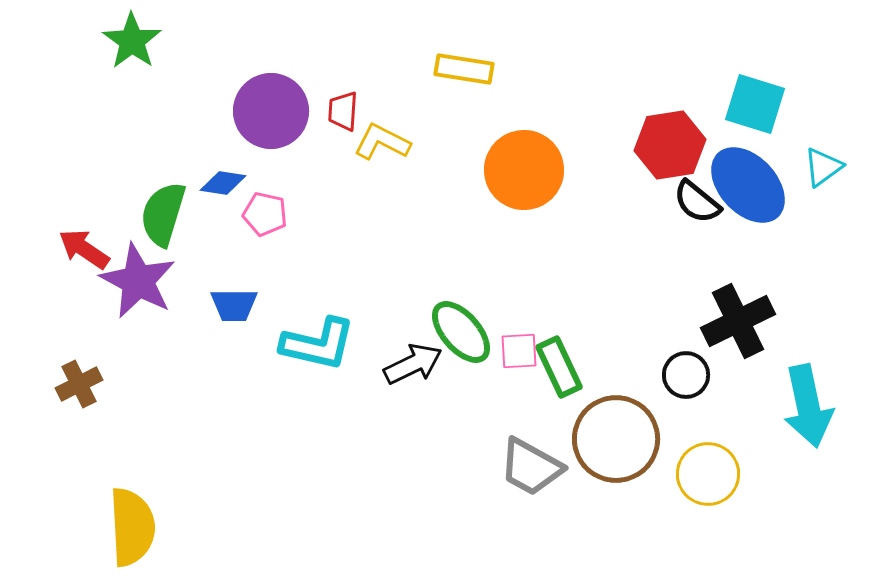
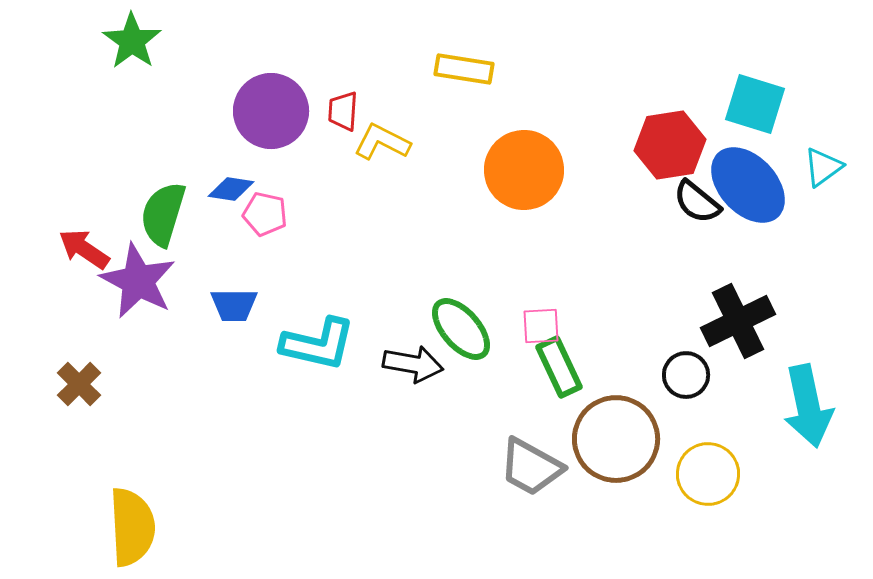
blue diamond: moved 8 px right, 6 px down
green ellipse: moved 3 px up
pink square: moved 22 px right, 25 px up
black arrow: rotated 36 degrees clockwise
brown cross: rotated 18 degrees counterclockwise
